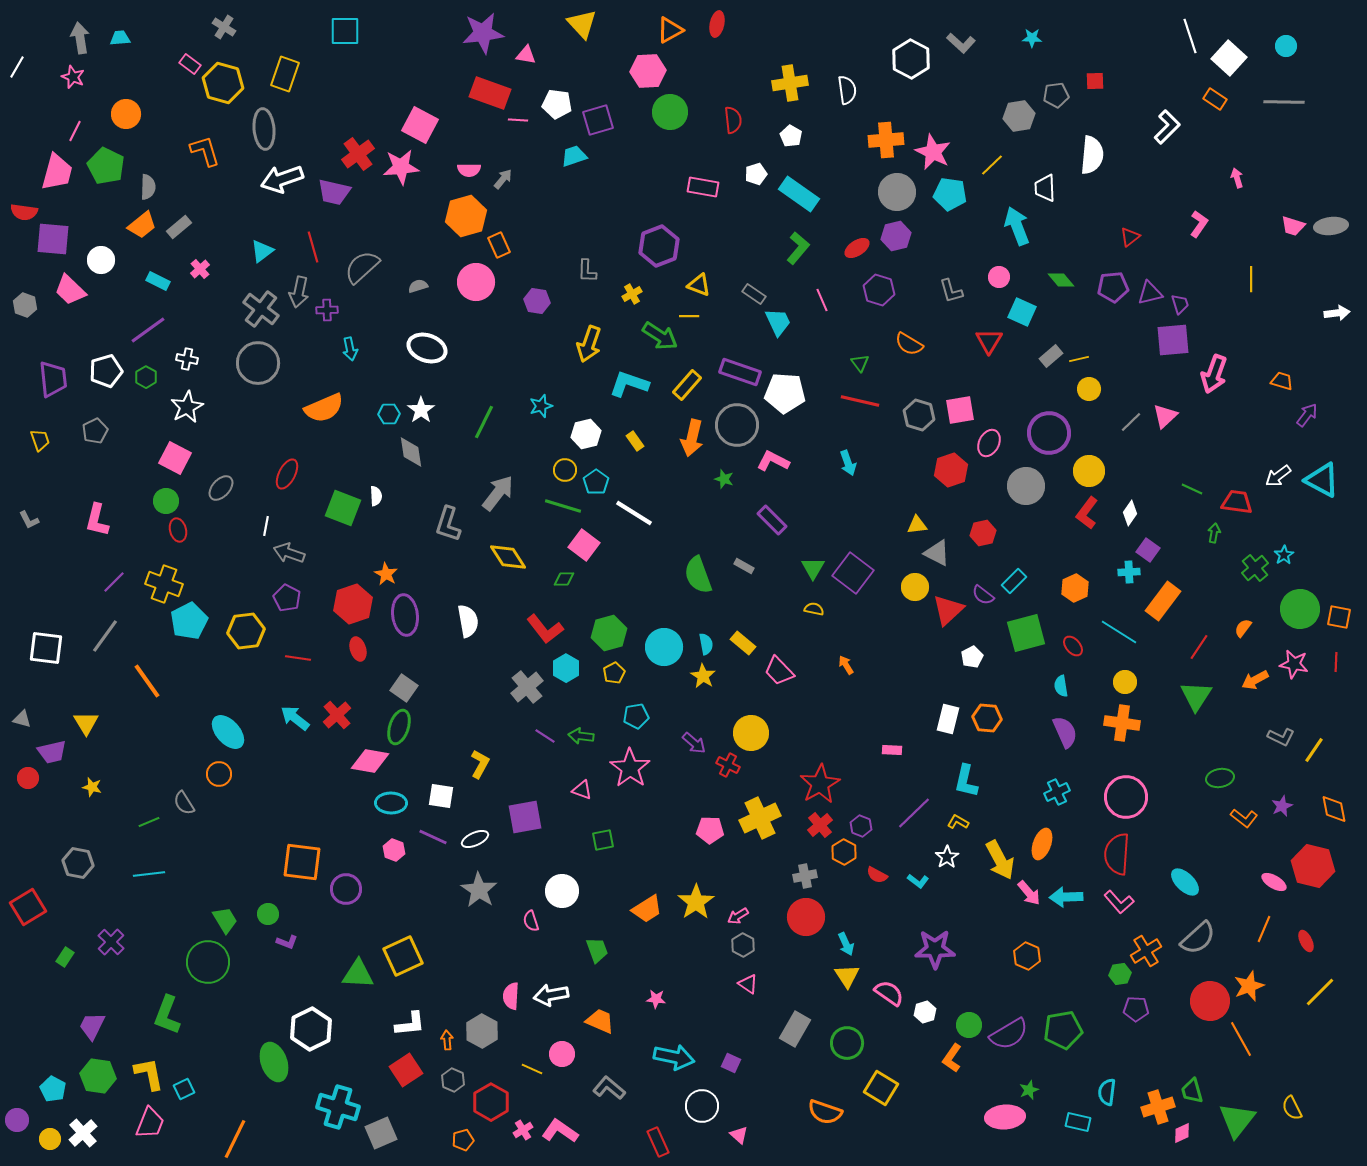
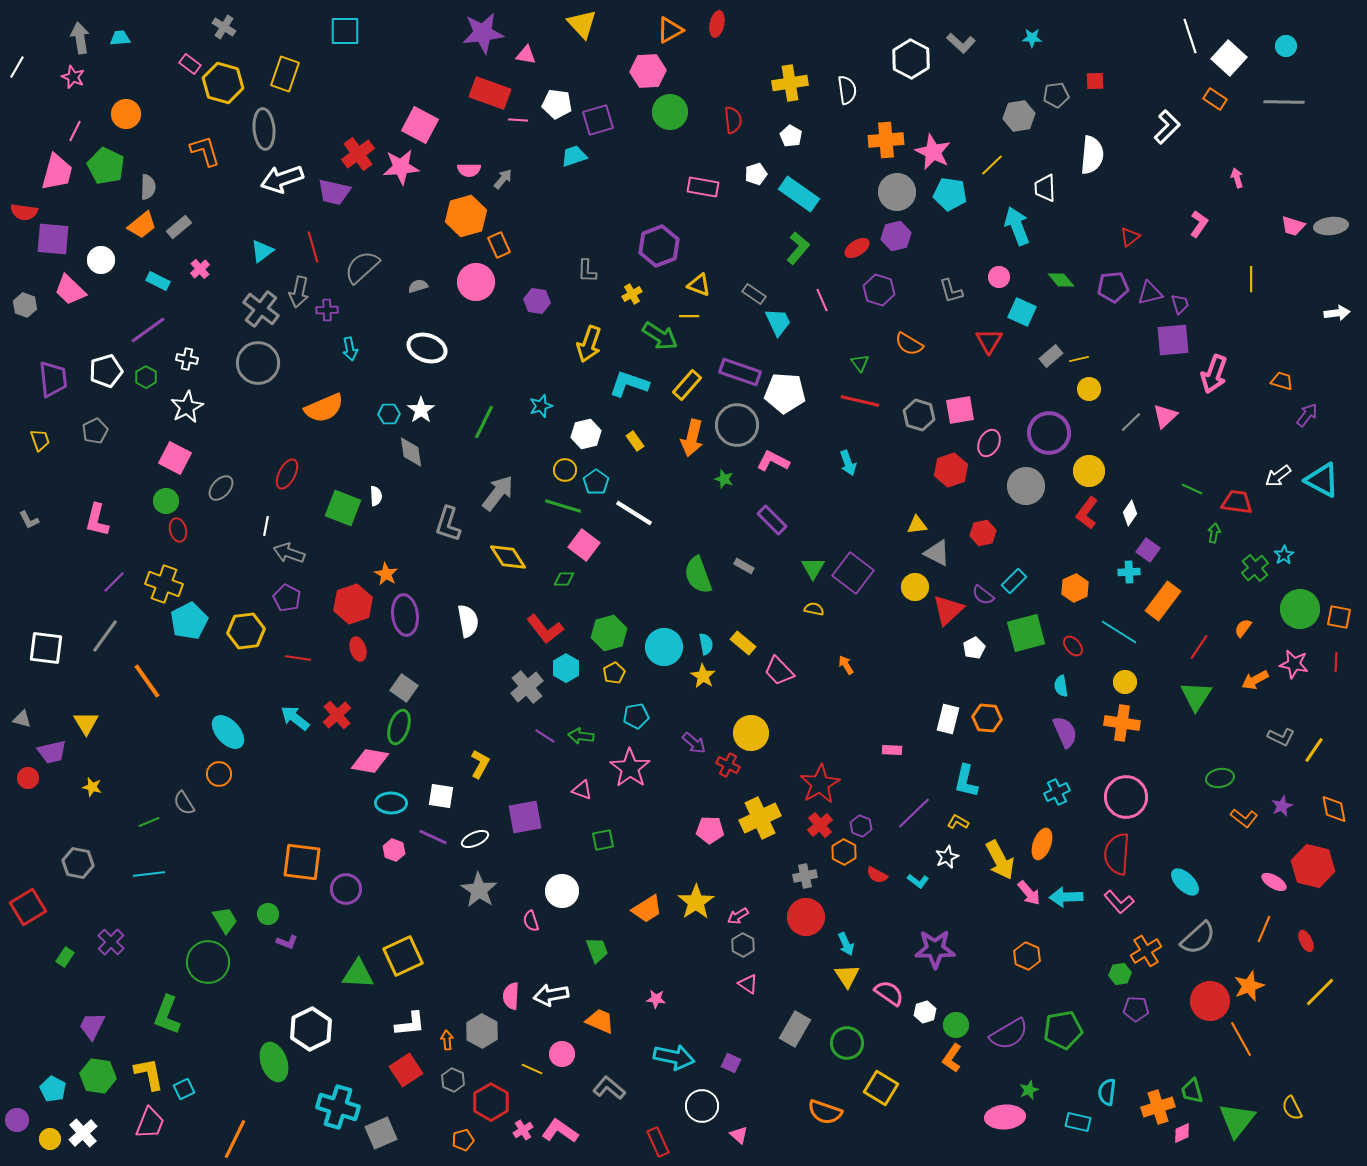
white pentagon at (972, 657): moved 2 px right, 9 px up
white star at (947, 857): rotated 10 degrees clockwise
green circle at (969, 1025): moved 13 px left
